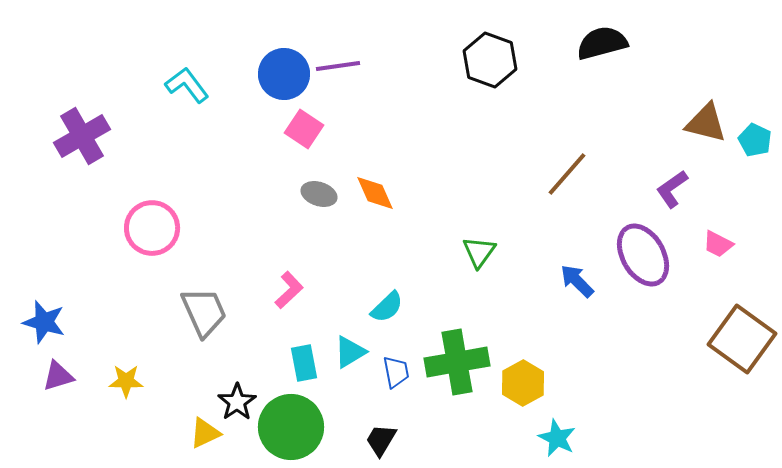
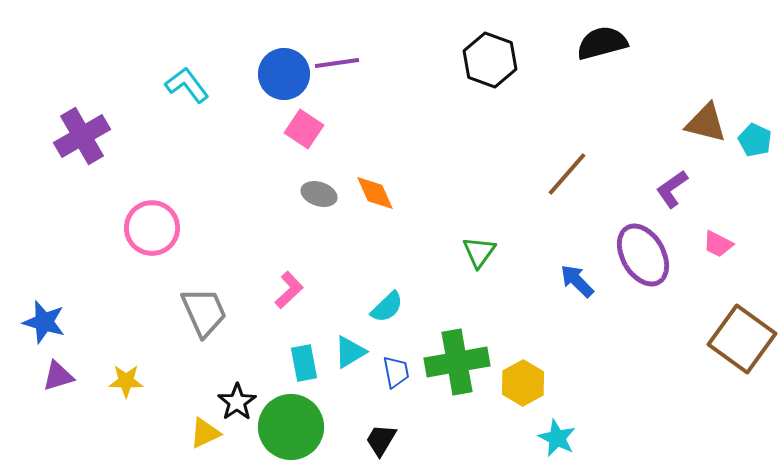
purple line: moved 1 px left, 3 px up
